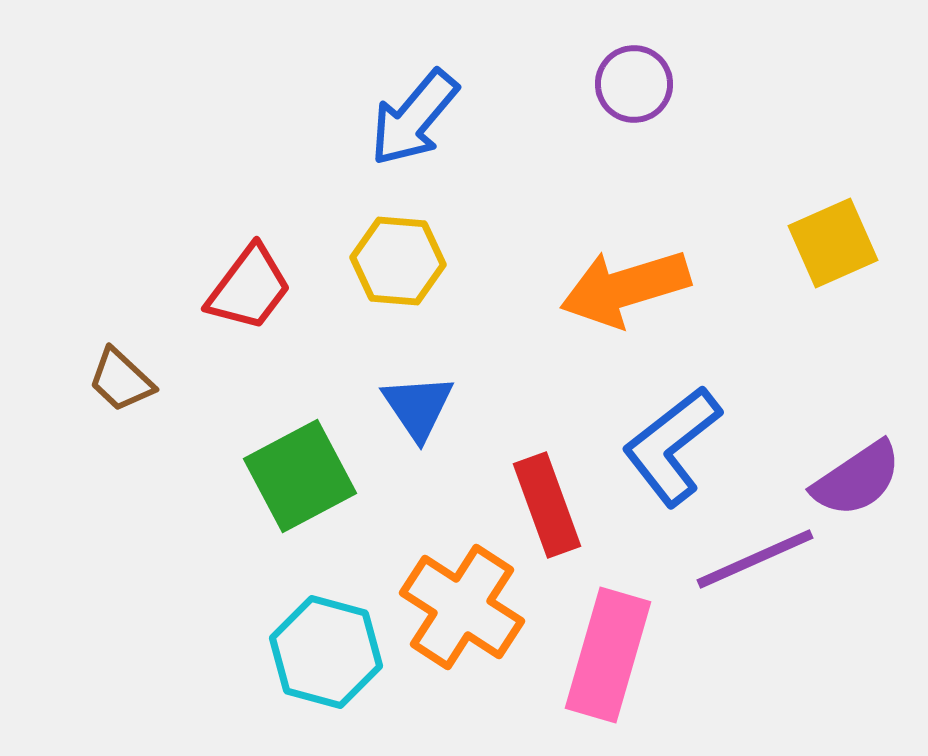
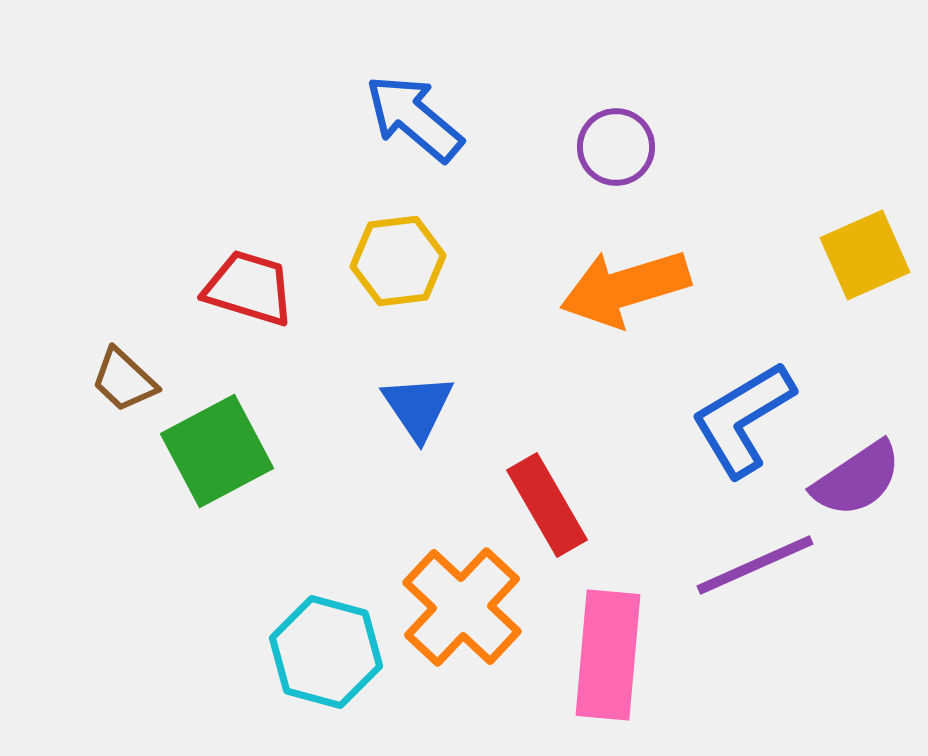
purple circle: moved 18 px left, 63 px down
blue arrow: rotated 90 degrees clockwise
yellow square: moved 32 px right, 12 px down
yellow hexagon: rotated 12 degrees counterclockwise
red trapezoid: rotated 110 degrees counterclockwise
brown trapezoid: moved 3 px right
blue L-shape: moved 71 px right, 27 px up; rotated 7 degrees clockwise
green square: moved 83 px left, 25 px up
red rectangle: rotated 10 degrees counterclockwise
purple line: moved 6 px down
orange cross: rotated 10 degrees clockwise
pink rectangle: rotated 11 degrees counterclockwise
